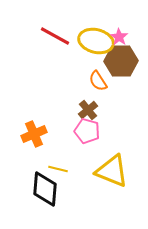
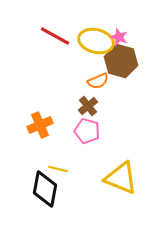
pink star: rotated 12 degrees counterclockwise
brown hexagon: rotated 16 degrees clockwise
orange semicircle: rotated 80 degrees counterclockwise
brown cross: moved 4 px up
orange cross: moved 6 px right, 9 px up
yellow triangle: moved 9 px right, 7 px down
black diamond: rotated 6 degrees clockwise
